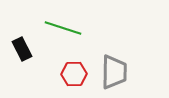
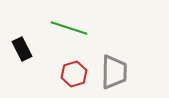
green line: moved 6 px right
red hexagon: rotated 15 degrees counterclockwise
